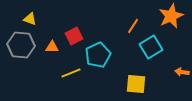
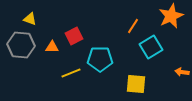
cyan pentagon: moved 2 px right, 4 px down; rotated 25 degrees clockwise
